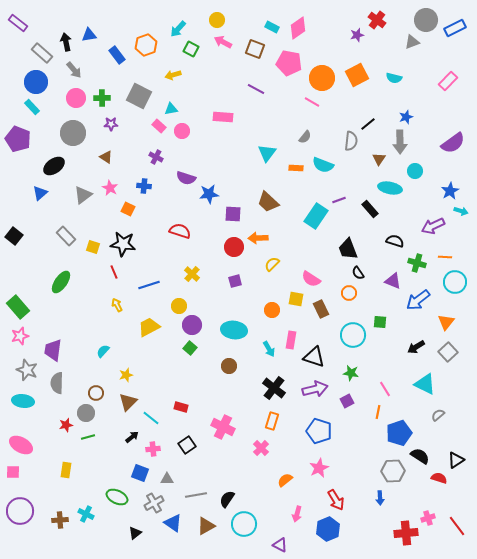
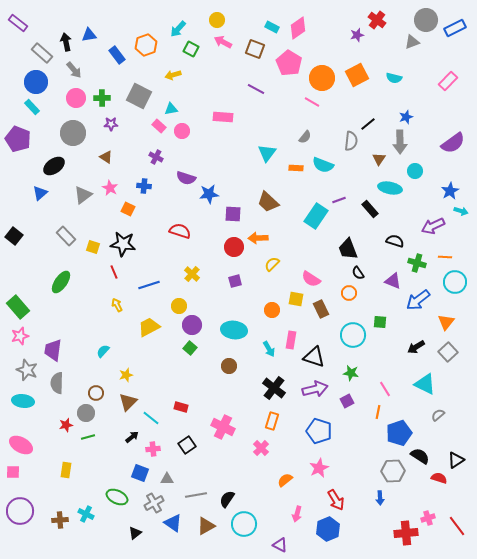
pink pentagon at (289, 63): rotated 20 degrees clockwise
